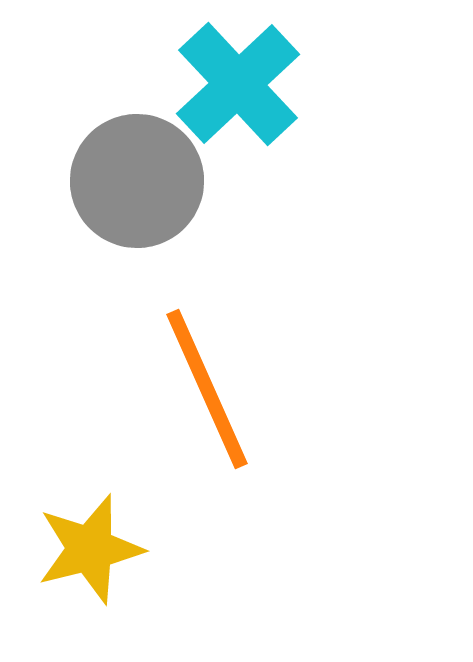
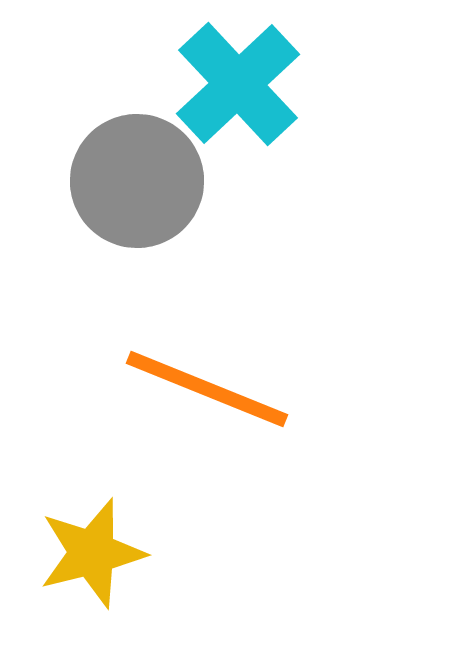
orange line: rotated 44 degrees counterclockwise
yellow star: moved 2 px right, 4 px down
